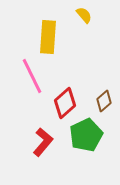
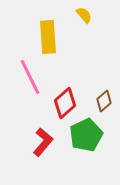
yellow rectangle: rotated 8 degrees counterclockwise
pink line: moved 2 px left, 1 px down
